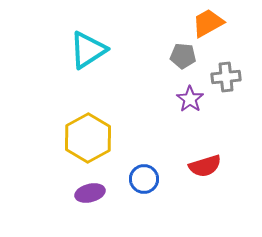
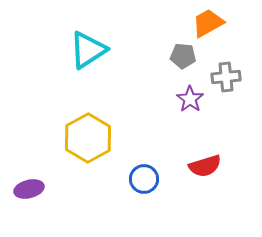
purple ellipse: moved 61 px left, 4 px up
